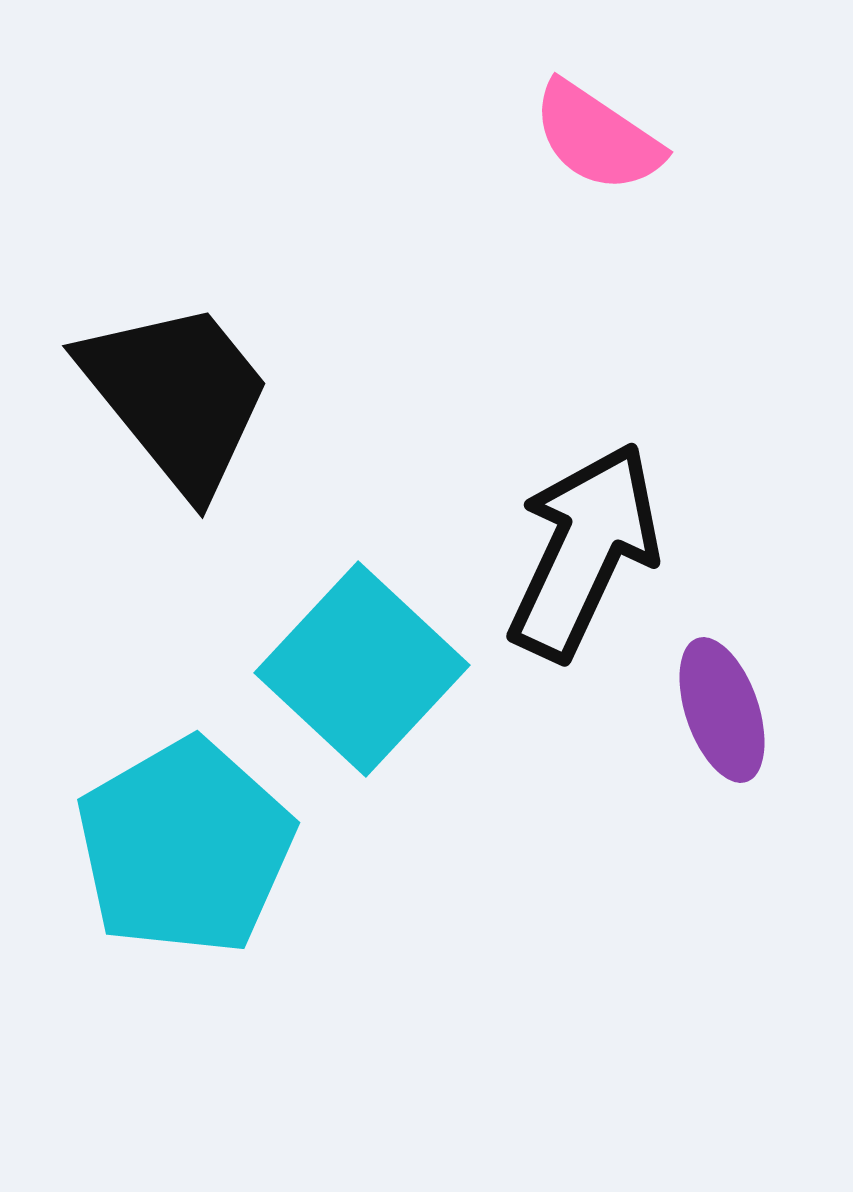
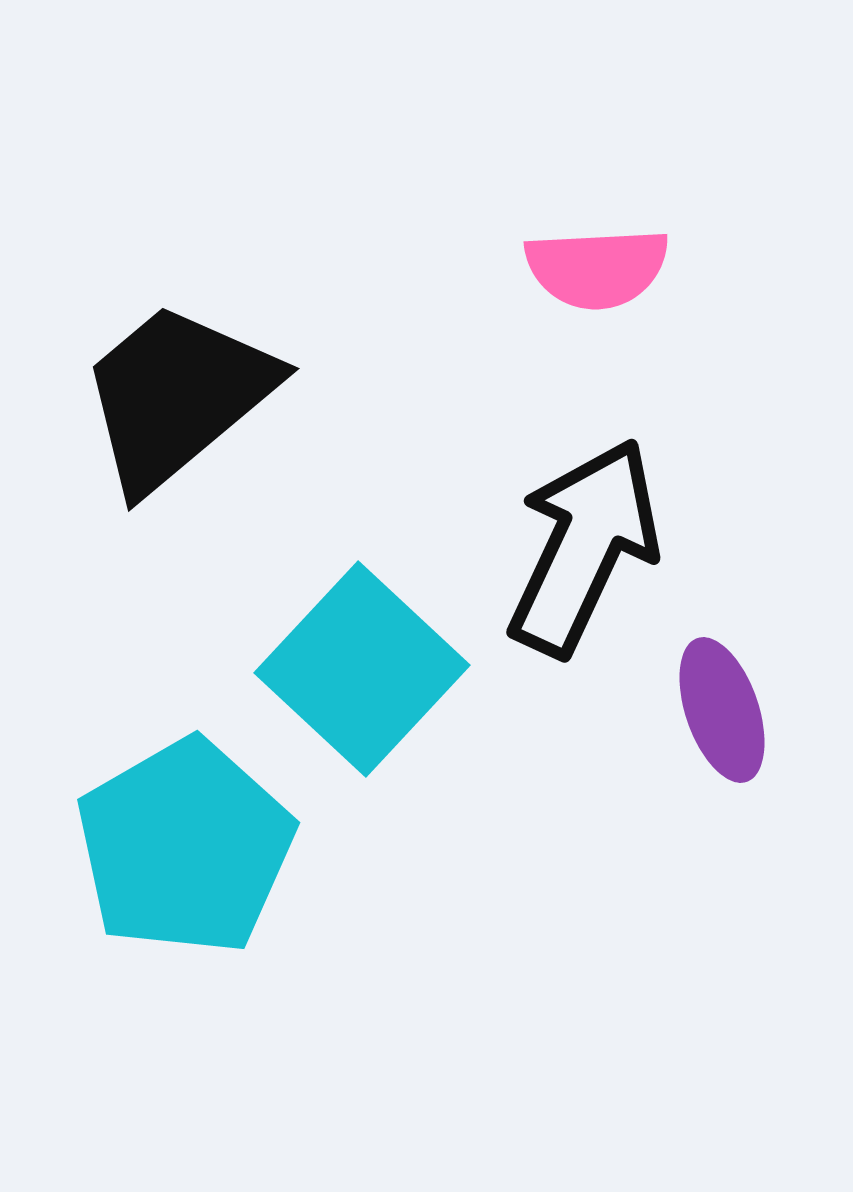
pink semicircle: moved 131 px down; rotated 37 degrees counterclockwise
black trapezoid: rotated 91 degrees counterclockwise
black arrow: moved 4 px up
